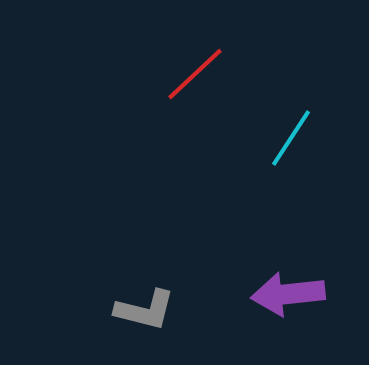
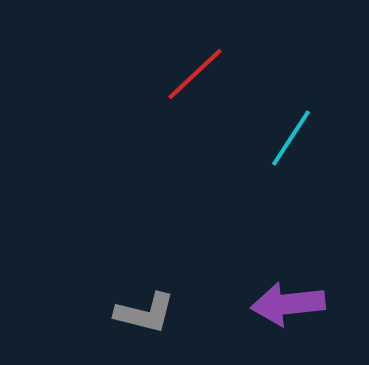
purple arrow: moved 10 px down
gray L-shape: moved 3 px down
